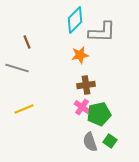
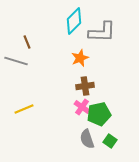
cyan diamond: moved 1 px left, 1 px down
orange star: moved 3 px down; rotated 12 degrees counterclockwise
gray line: moved 1 px left, 7 px up
brown cross: moved 1 px left, 1 px down
gray semicircle: moved 3 px left, 3 px up
